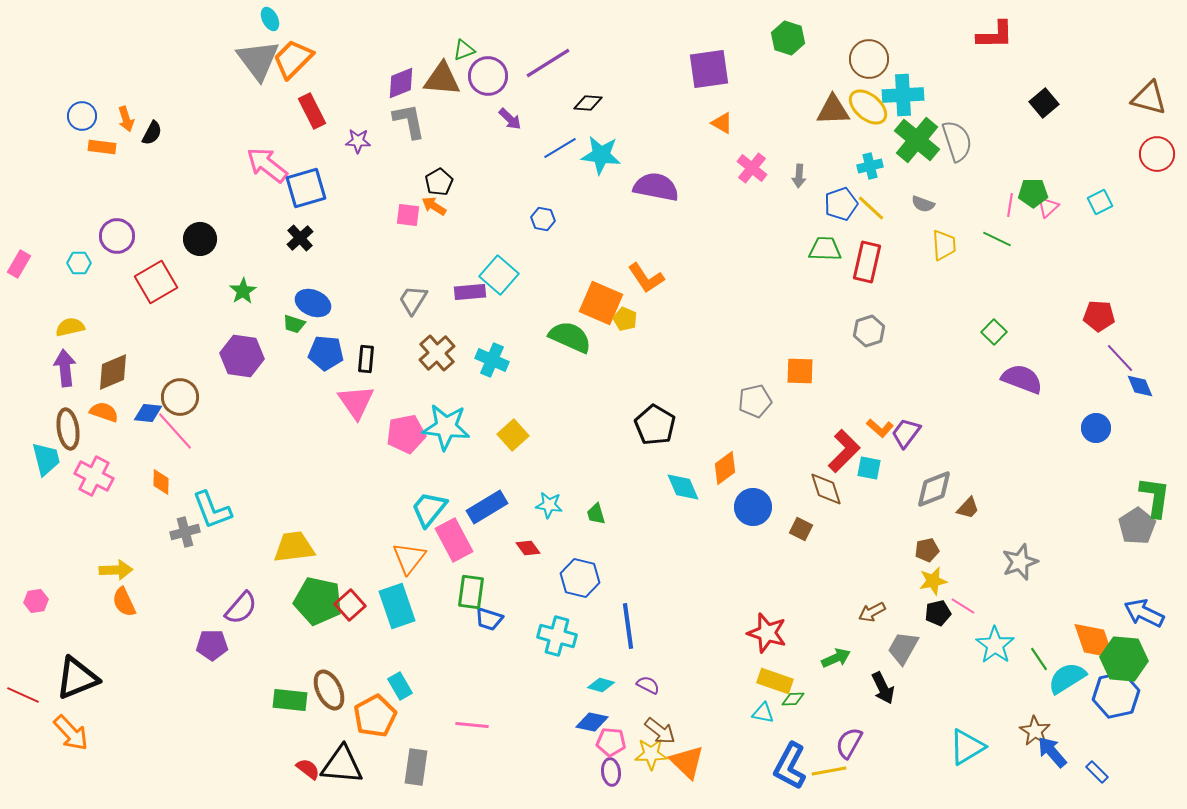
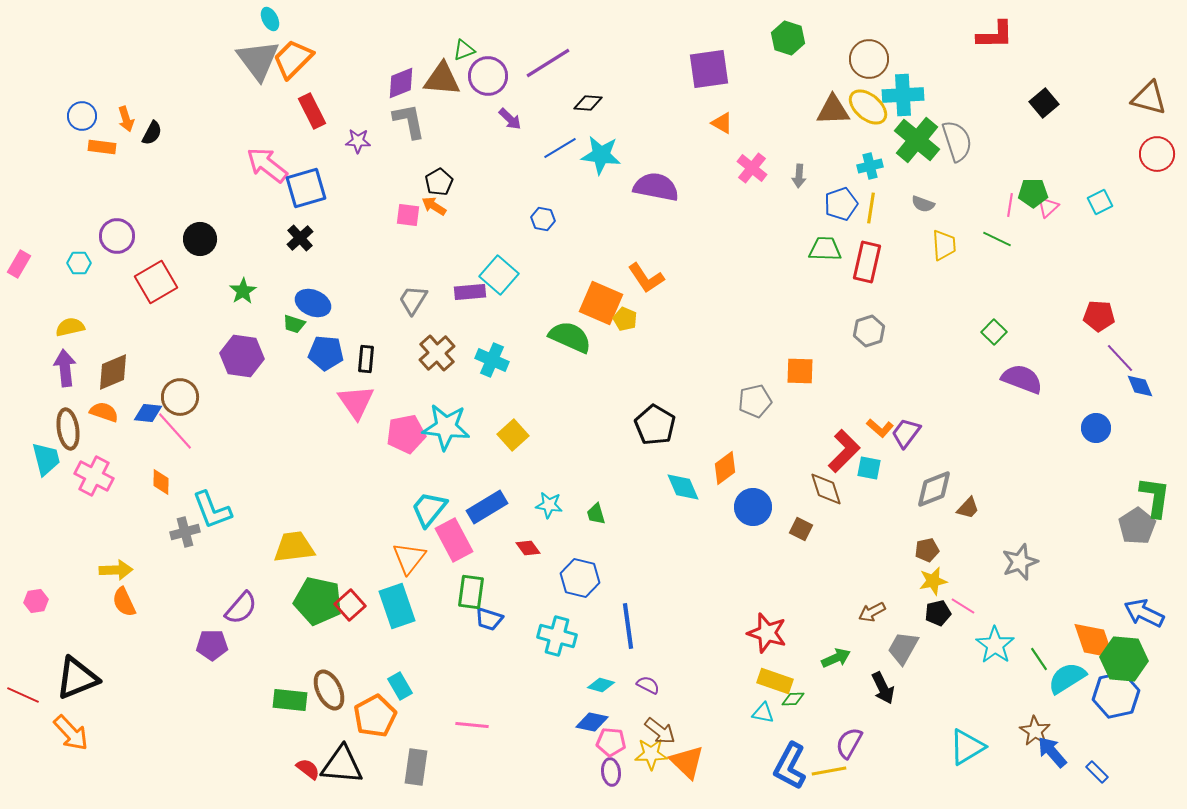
yellow line at (871, 208): rotated 56 degrees clockwise
